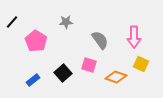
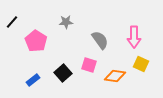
orange diamond: moved 1 px left, 1 px up; rotated 10 degrees counterclockwise
